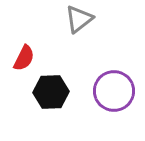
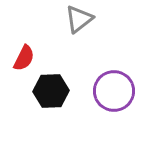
black hexagon: moved 1 px up
